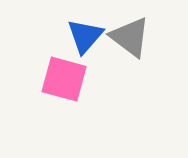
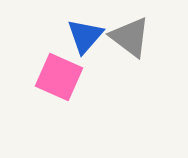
pink square: moved 5 px left, 2 px up; rotated 9 degrees clockwise
